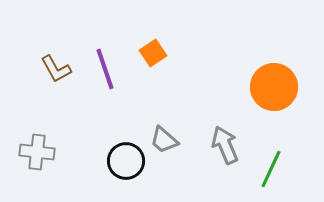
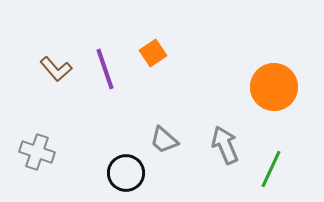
brown L-shape: rotated 12 degrees counterclockwise
gray cross: rotated 12 degrees clockwise
black circle: moved 12 px down
